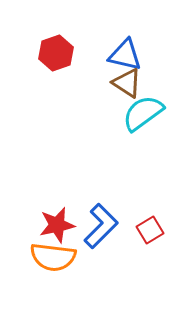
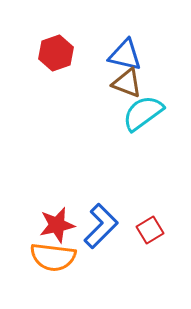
brown triangle: rotated 12 degrees counterclockwise
